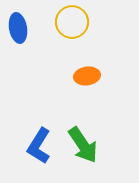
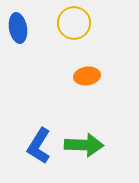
yellow circle: moved 2 px right, 1 px down
green arrow: moved 1 px right; rotated 54 degrees counterclockwise
